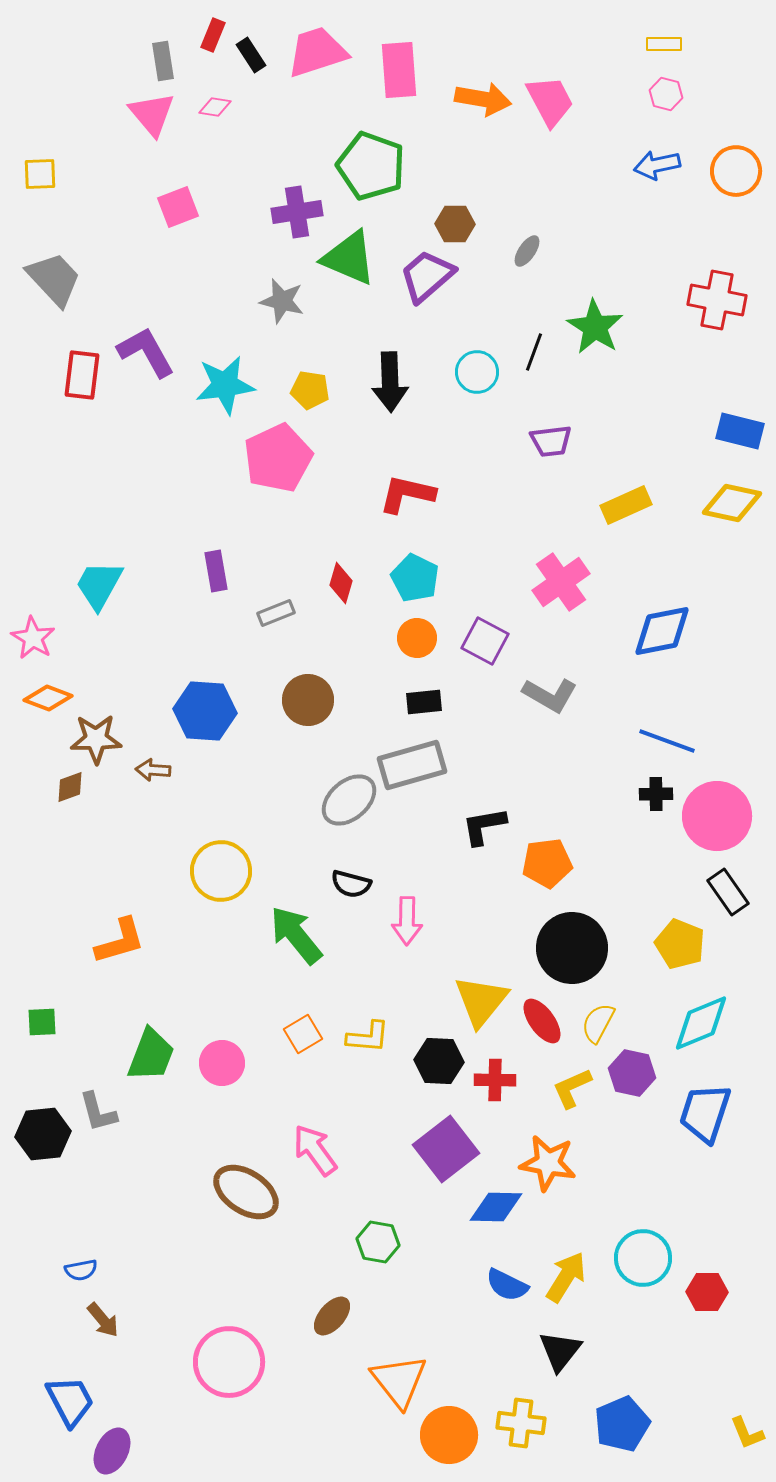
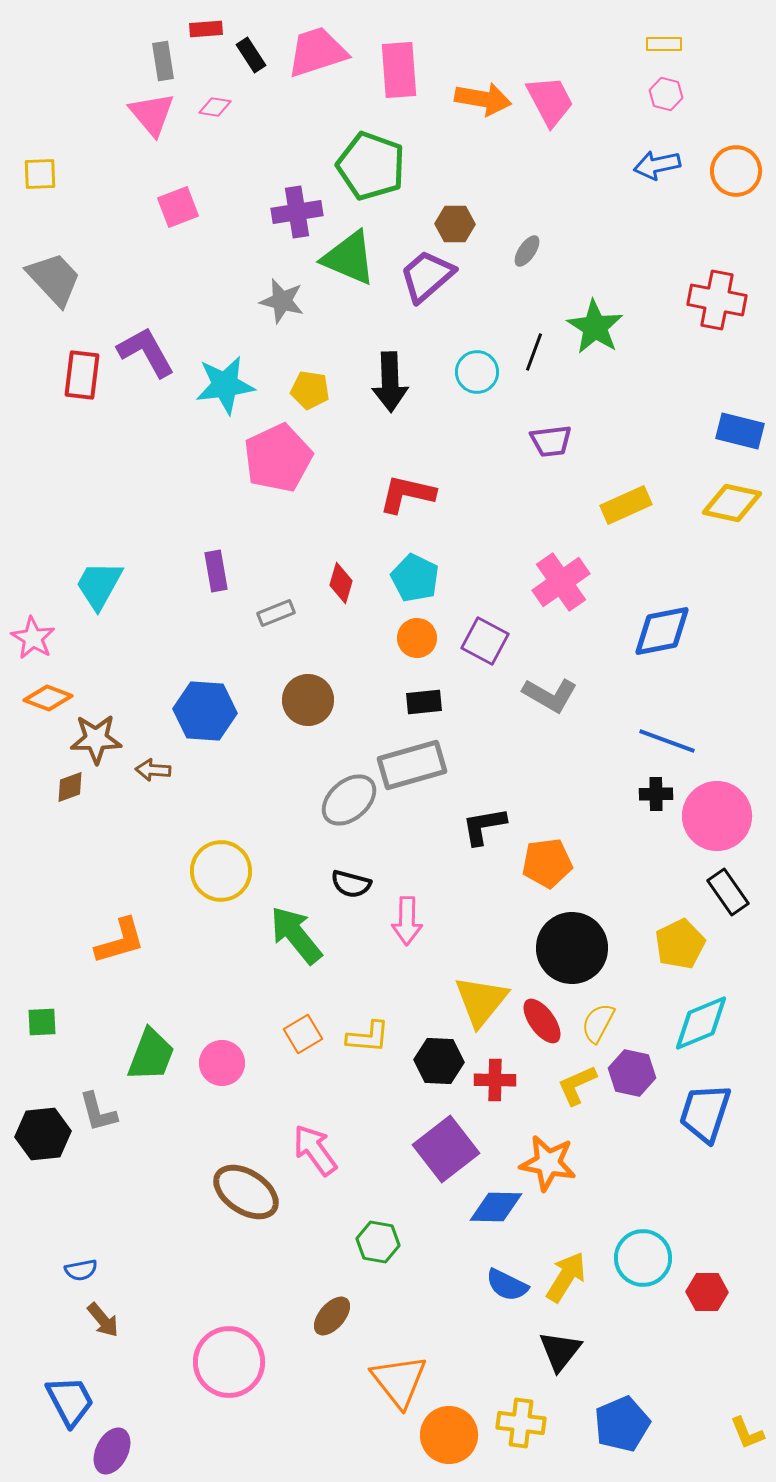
red rectangle at (213, 35): moved 7 px left, 6 px up; rotated 64 degrees clockwise
yellow pentagon at (680, 944): rotated 24 degrees clockwise
yellow L-shape at (572, 1088): moved 5 px right, 3 px up
